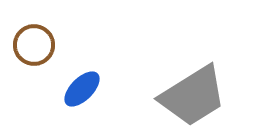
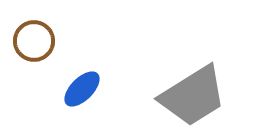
brown circle: moved 4 px up
